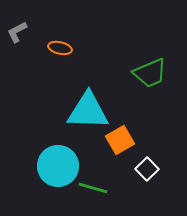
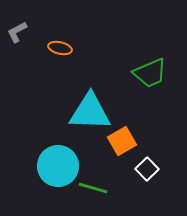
cyan triangle: moved 2 px right, 1 px down
orange square: moved 2 px right, 1 px down
